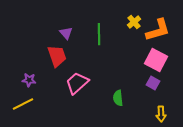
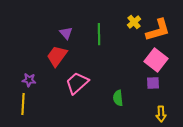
red trapezoid: rotated 125 degrees counterclockwise
pink square: rotated 10 degrees clockwise
purple square: rotated 32 degrees counterclockwise
yellow line: rotated 60 degrees counterclockwise
